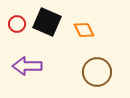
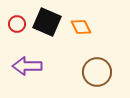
orange diamond: moved 3 px left, 3 px up
